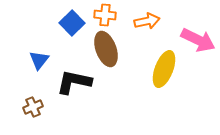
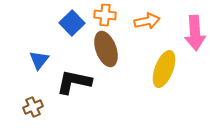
pink arrow: moved 3 px left, 7 px up; rotated 60 degrees clockwise
